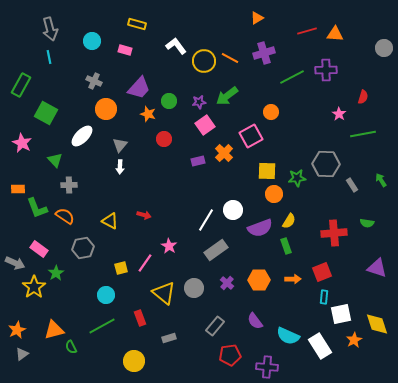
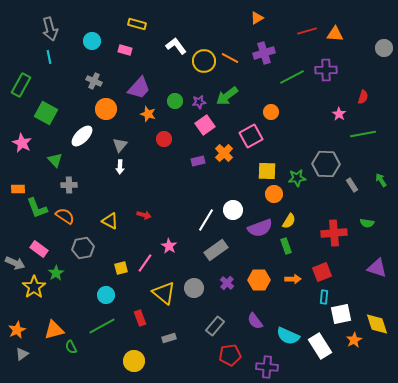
green circle at (169, 101): moved 6 px right
